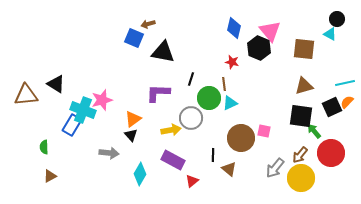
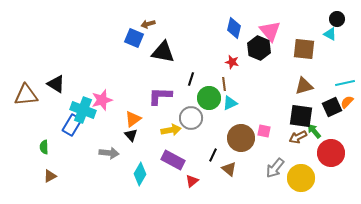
purple L-shape at (158, 93): moved 2 px right, 3 px down
black line at (213, 155): rotated 24 degrees clockwise
brown arrow at (300, 155): moved 2 px left, 18 px up; rotated 24 degrees clockwise
